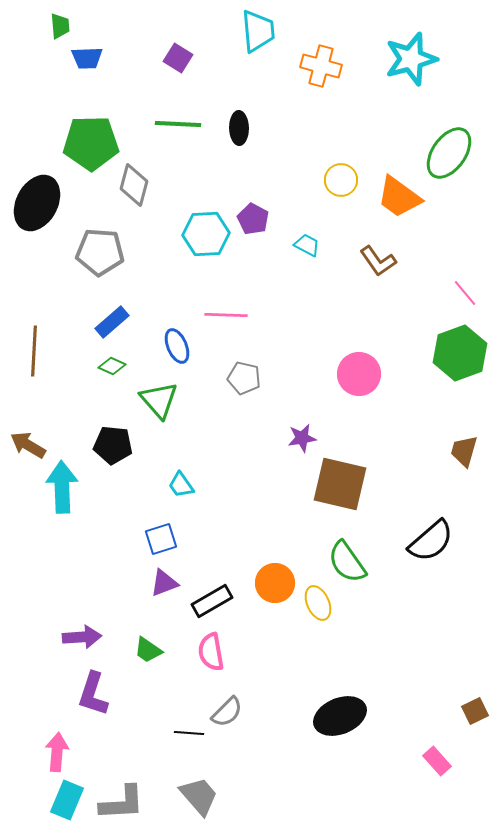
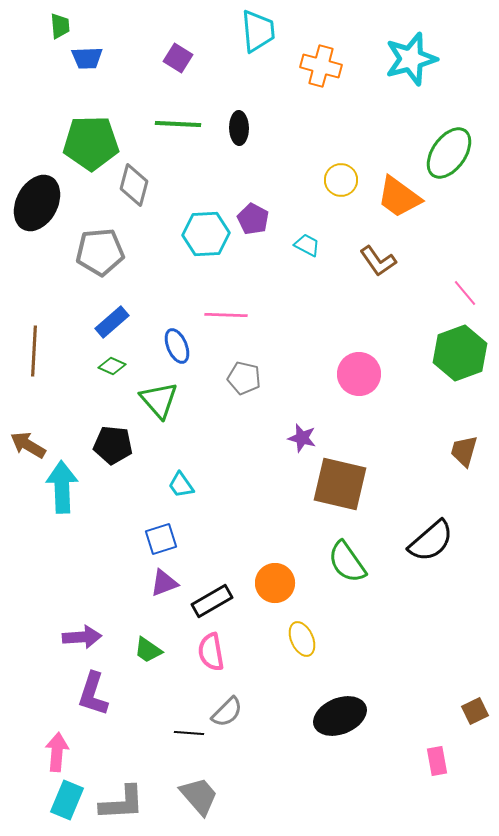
gray pentagon at (100, 252): rotated 9 degrees counterclockwise
purple star at (302, 438): rotated 24 degrees clockwise
yellow ellipse at (318, 603): moved 16 px left, 36 px down
pink rectangle at (437, 761): rotated 32 degrees clockwise
